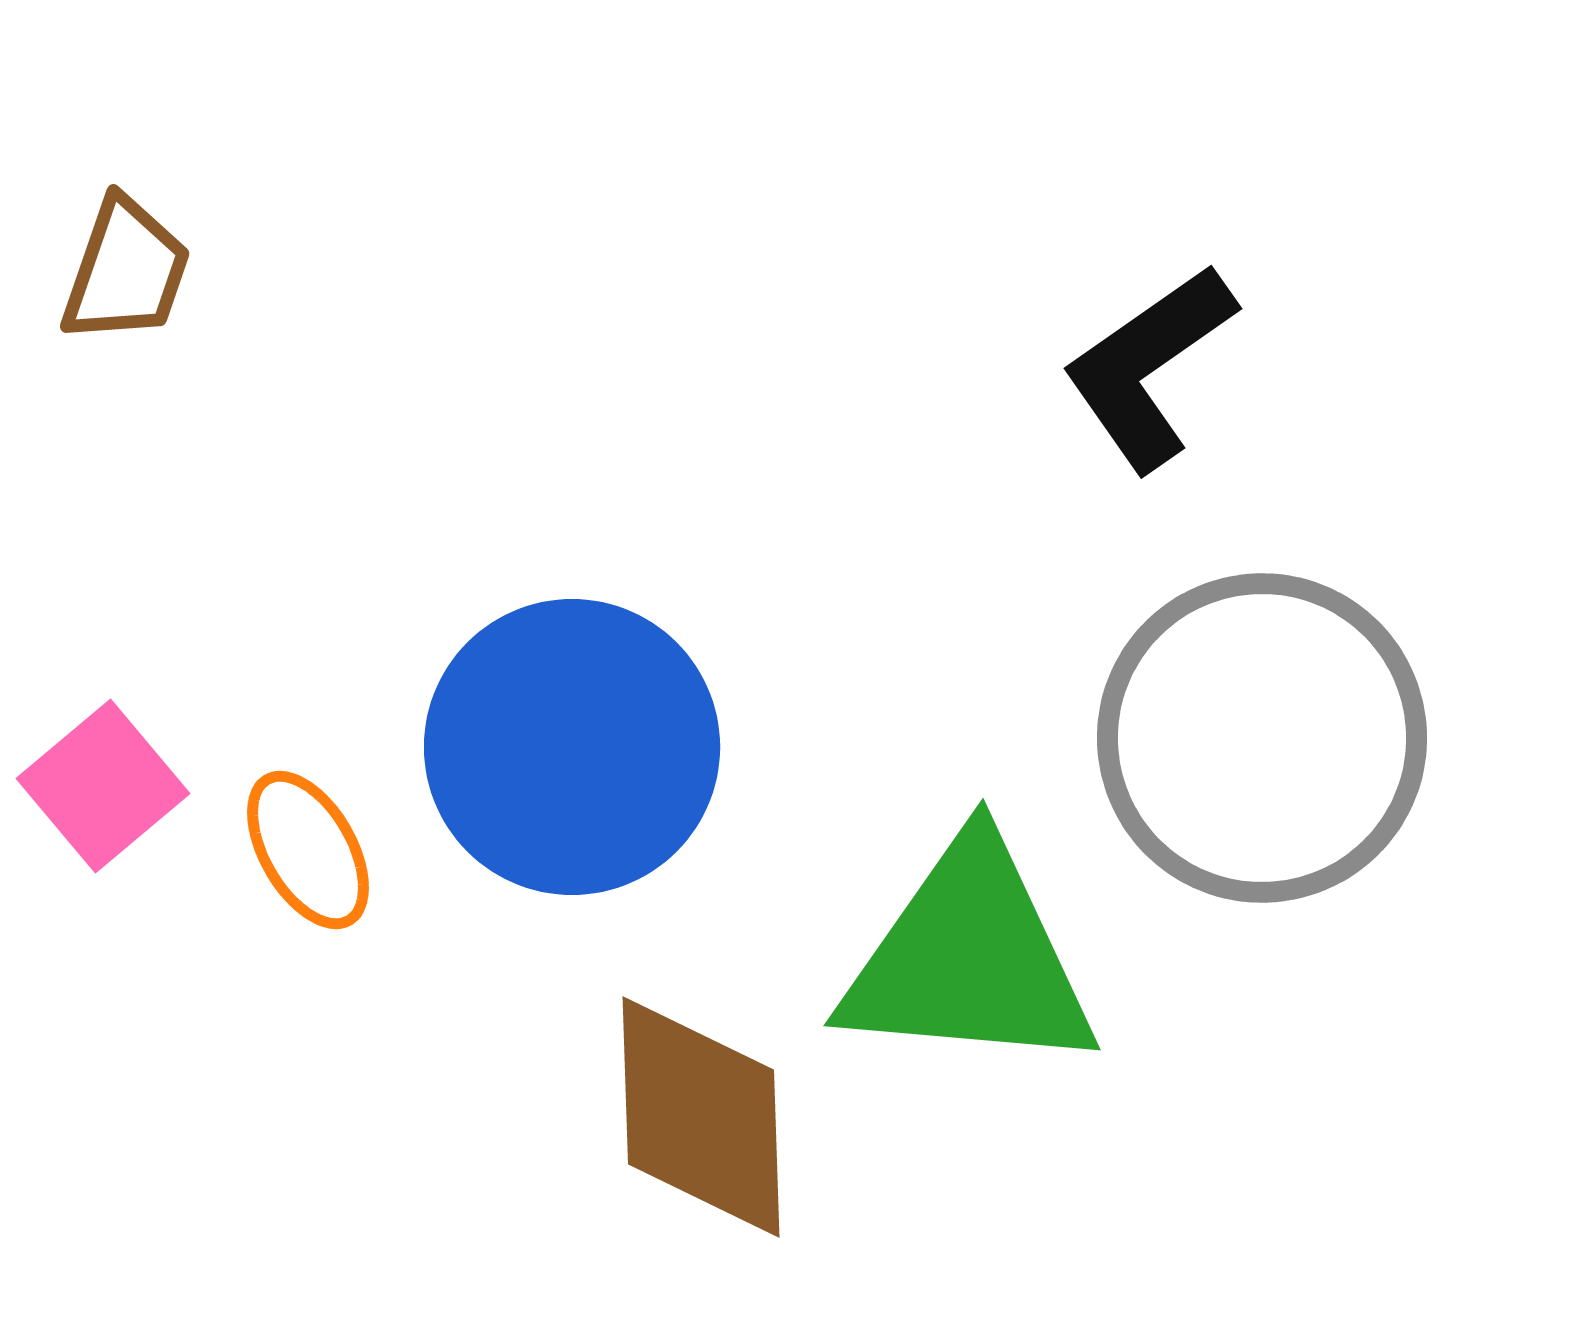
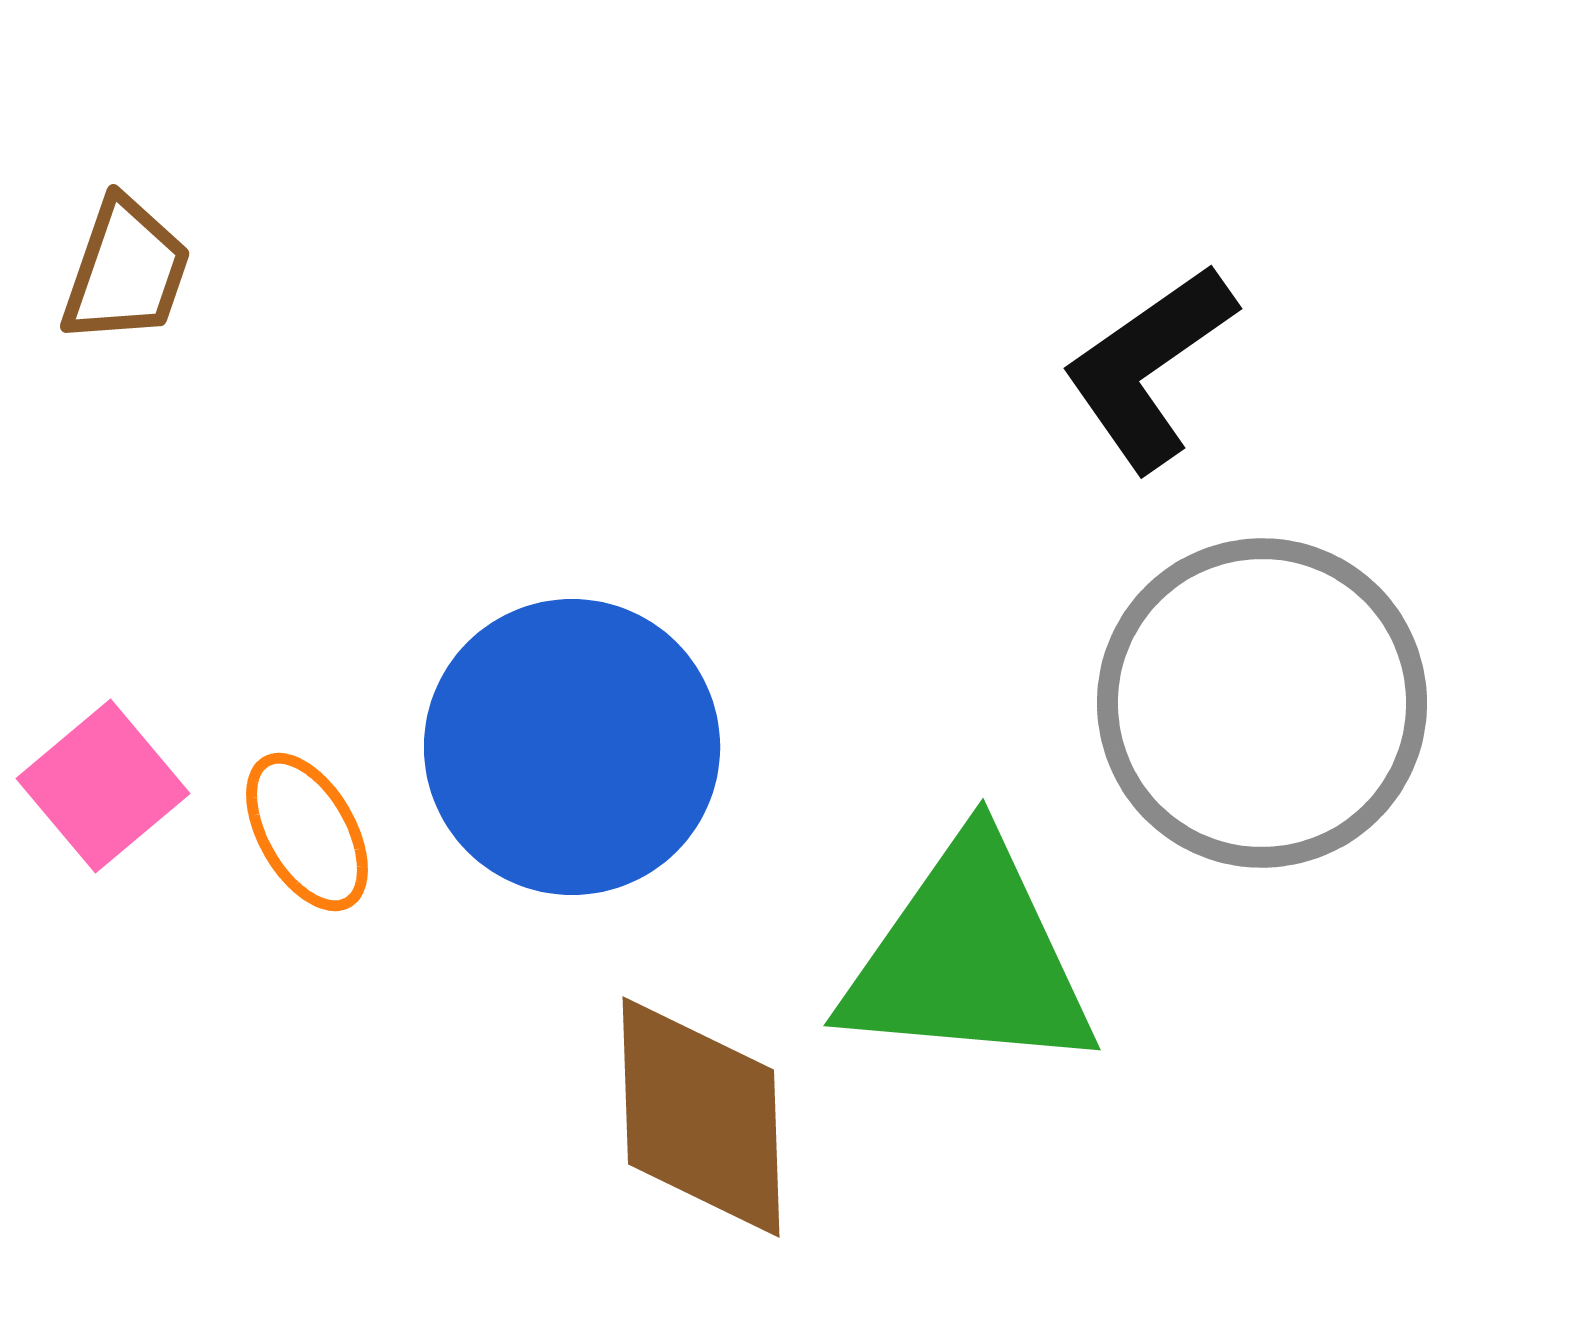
gray circle: moved 35 px up
orange ellipse: moved 1 px left, 18 px up
